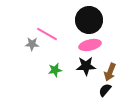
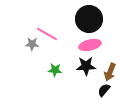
black circle: moved 1 px up
green star: rotated 16 degrees clockwise
black semicircle: moved 1 px left
